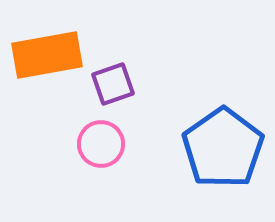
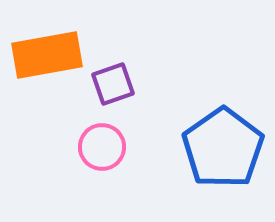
pink circle: moved 1 px right, 3 px down
